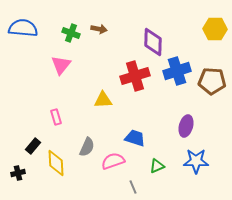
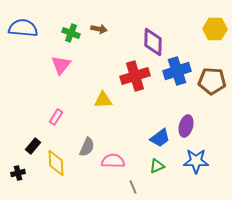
pink rectangle: rotated 49 degrees clockwise
blue trapezoid: moved 25 px right; rotated 125 degrees clockwise
pink semicircle: rotated 20 degrees clockwise
